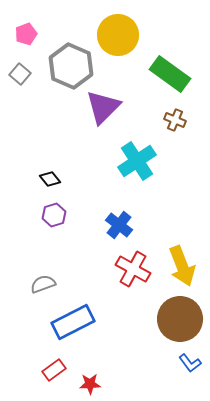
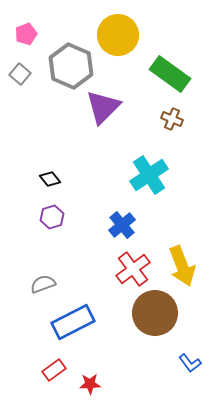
brown cross: moved 3 px left, 1 px up
cyan cross: moved 12 px right, 14 px down
purple hexagon: moved 2 px left, 2 px down
blue cross: moved 3 px right; rotated 12 degrees clockwise
red cross: rotated 24 degrees clockwise
brown circle: moved 25 px left, 6 px up
